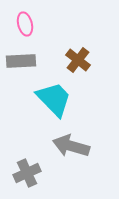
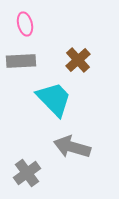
brown cross: rotated 10 degrees clockwise
gray arrow: moved 1 px right, 1 px down
gray cross: rotated 12 degrees counterclockwise
